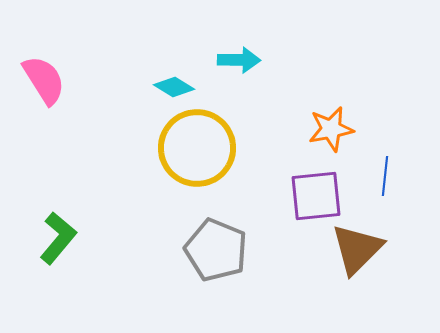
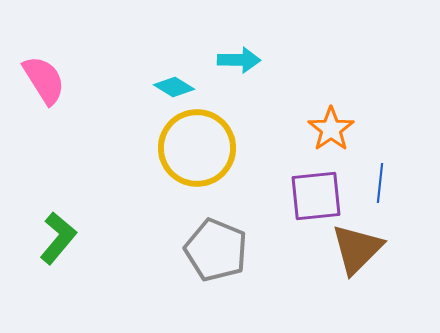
orange star: rotated 24 degrees counterclockwise
blue line: moved 5 px left, 7 px down
